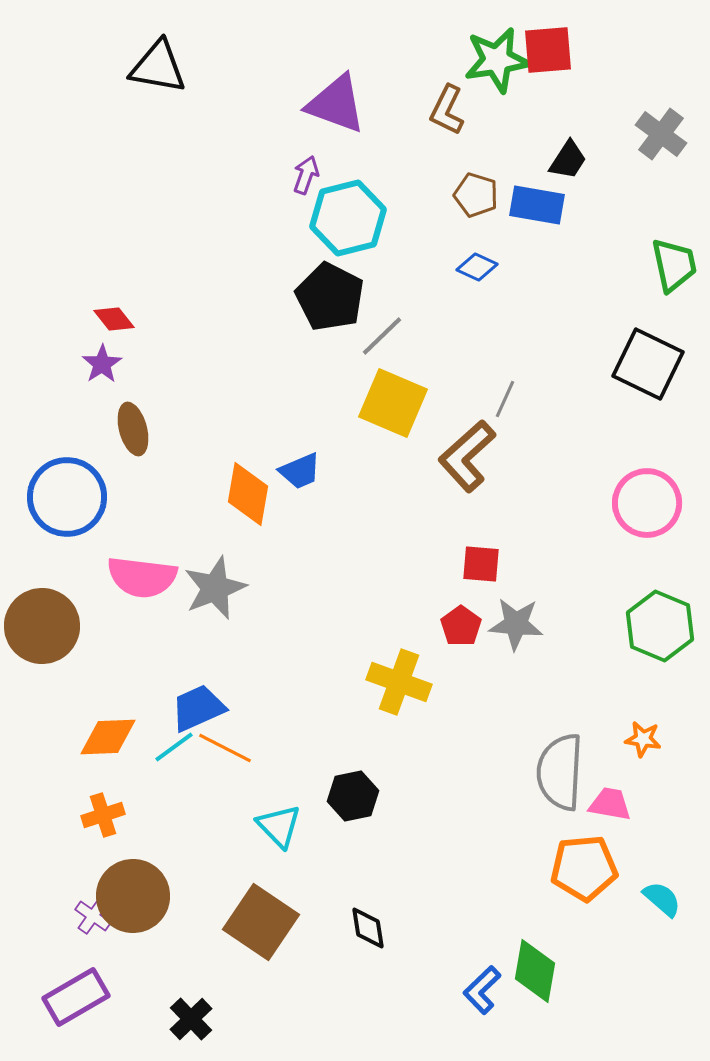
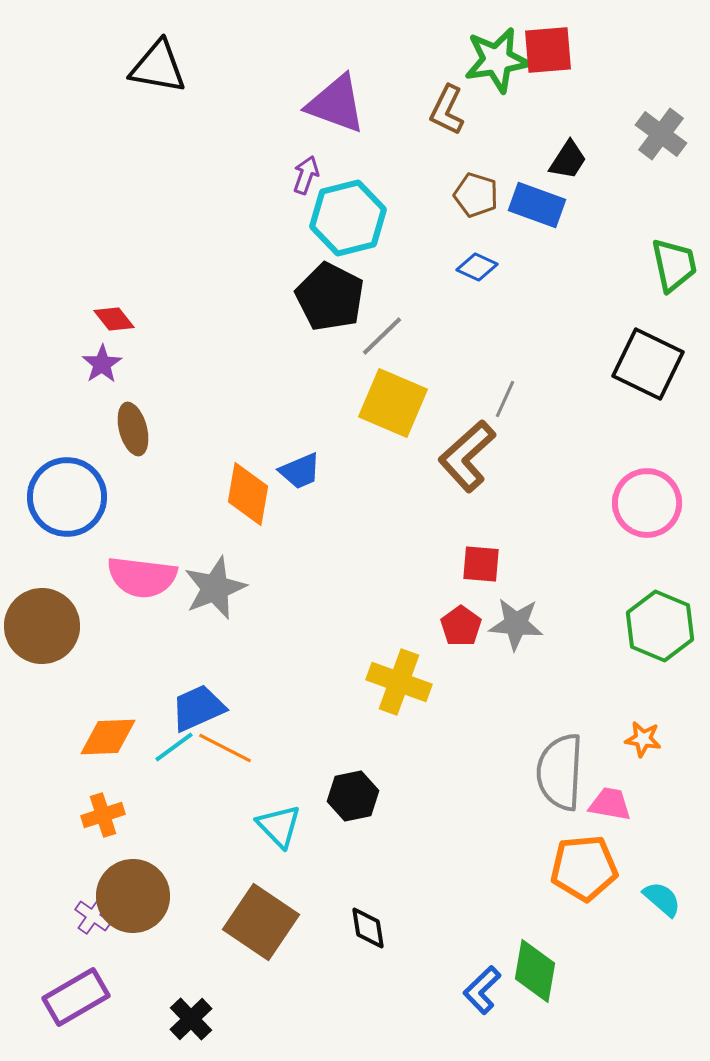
blue rectangle at (537, 205): rotated 10 degrees clockwise
